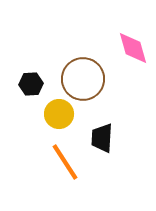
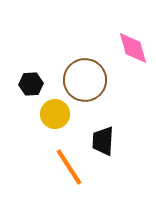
brown circle: moved 2 px right, 1 px down
yellow circle: moved 4 px left
black trapezoid: moved 1 px right, 3 px down
orange line: moved 4 px right, 5 px down
